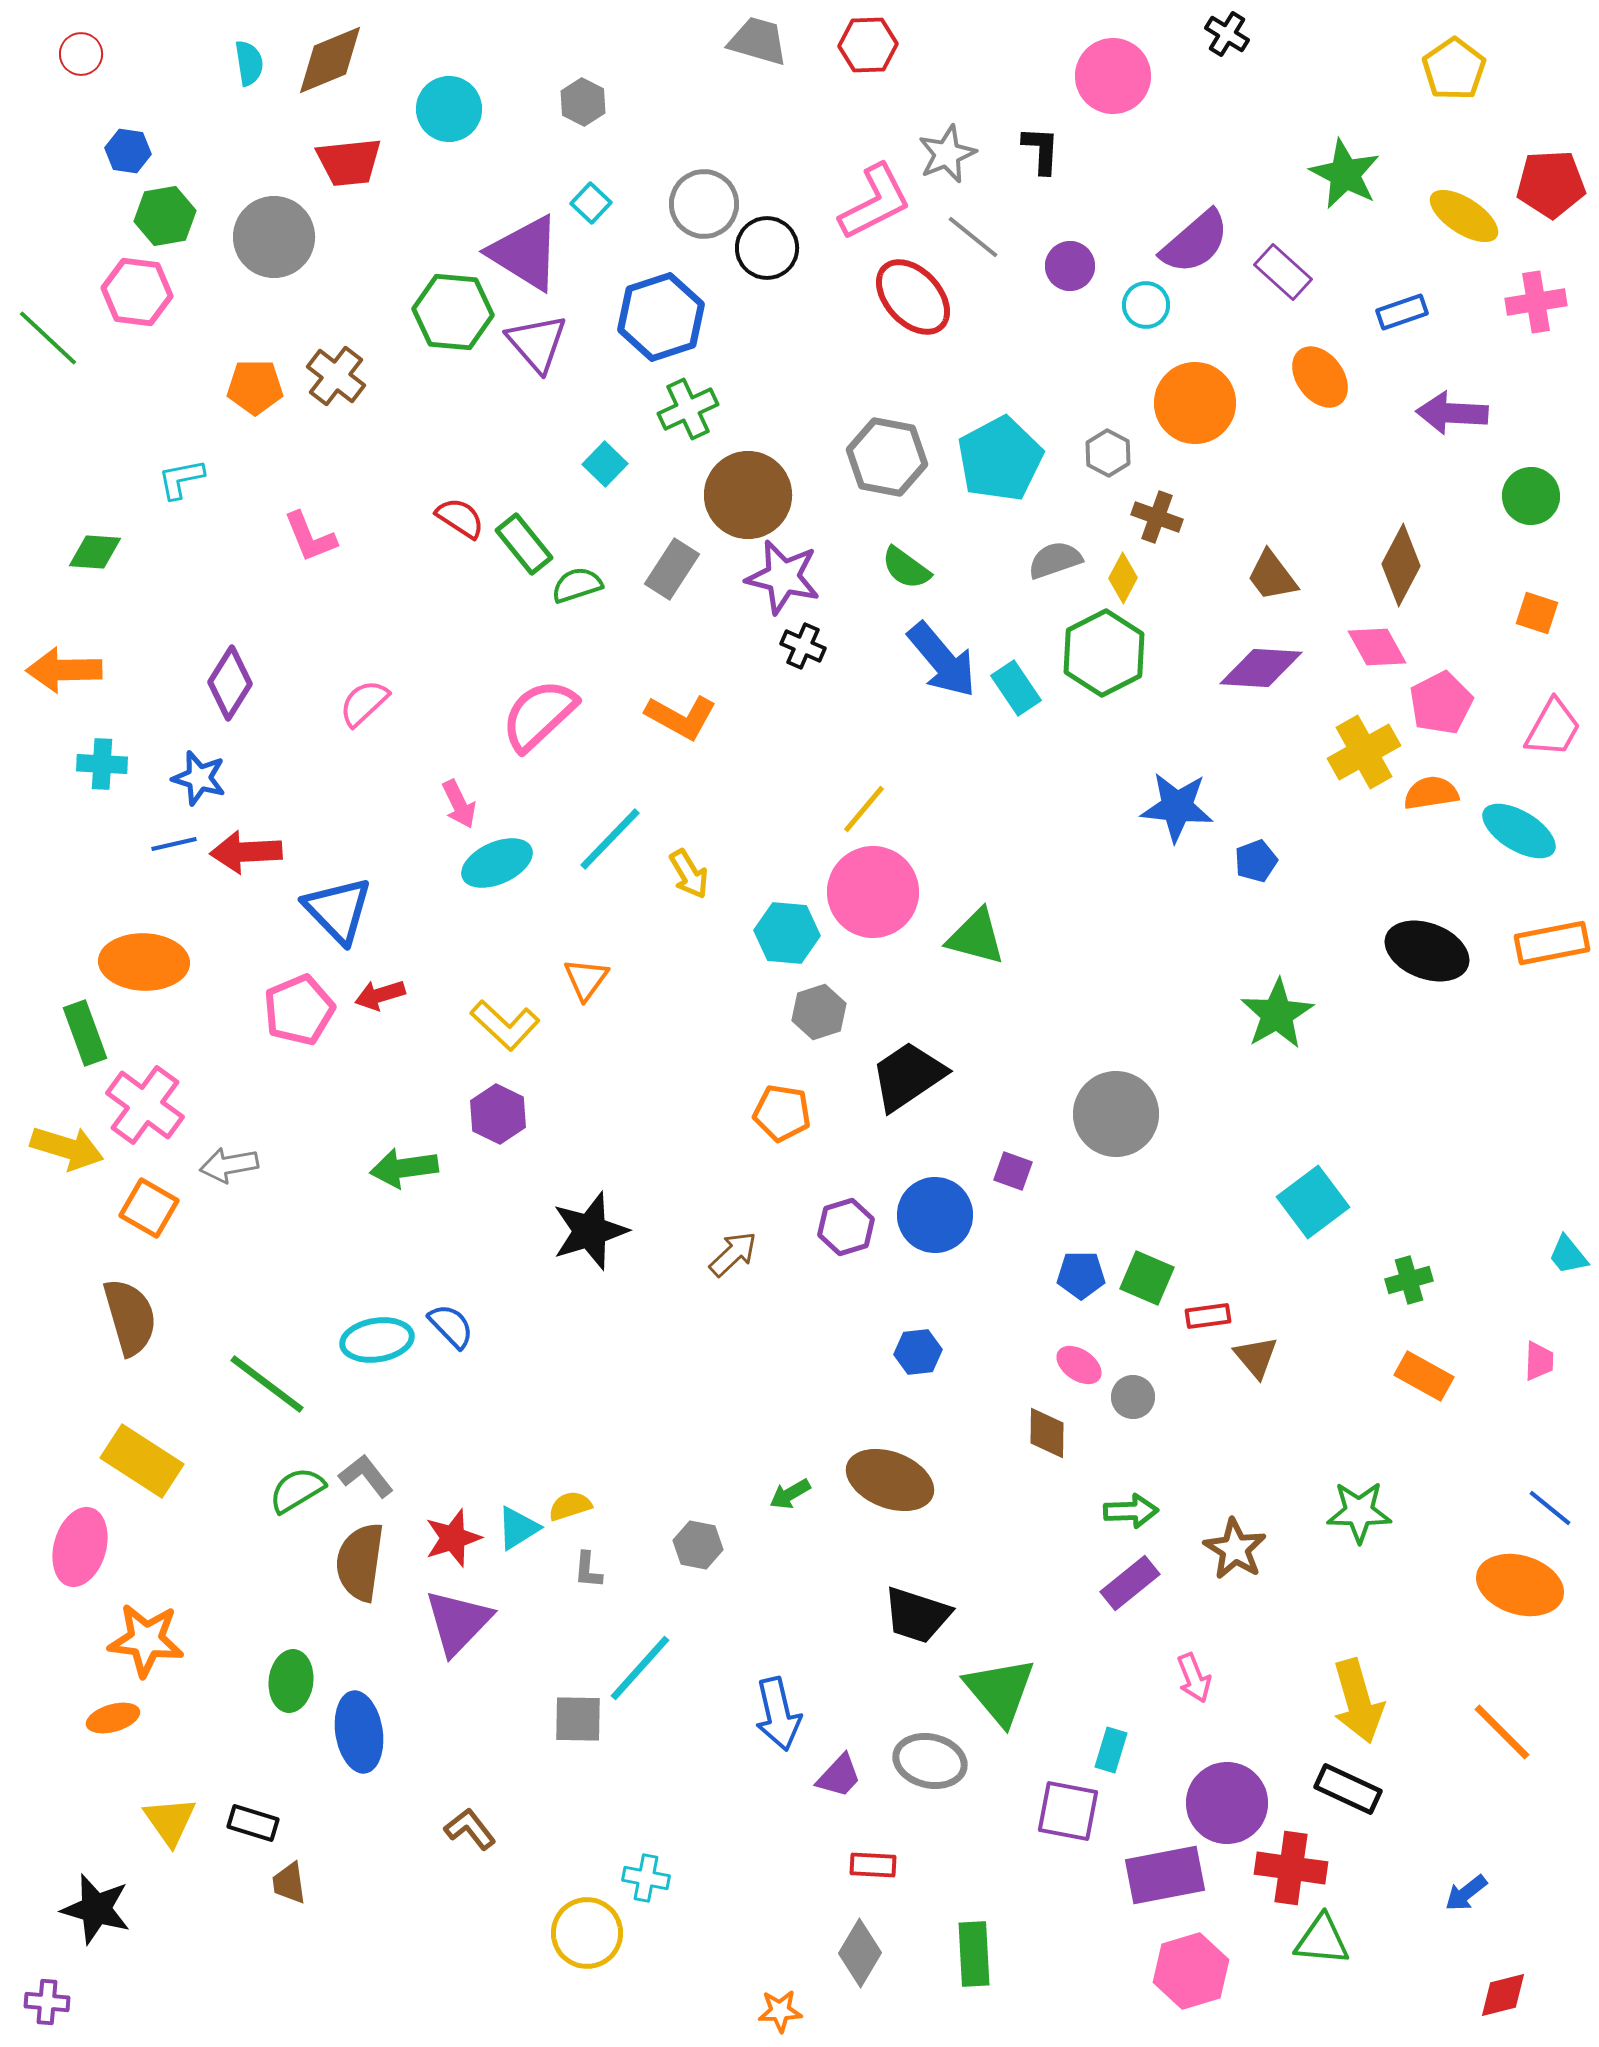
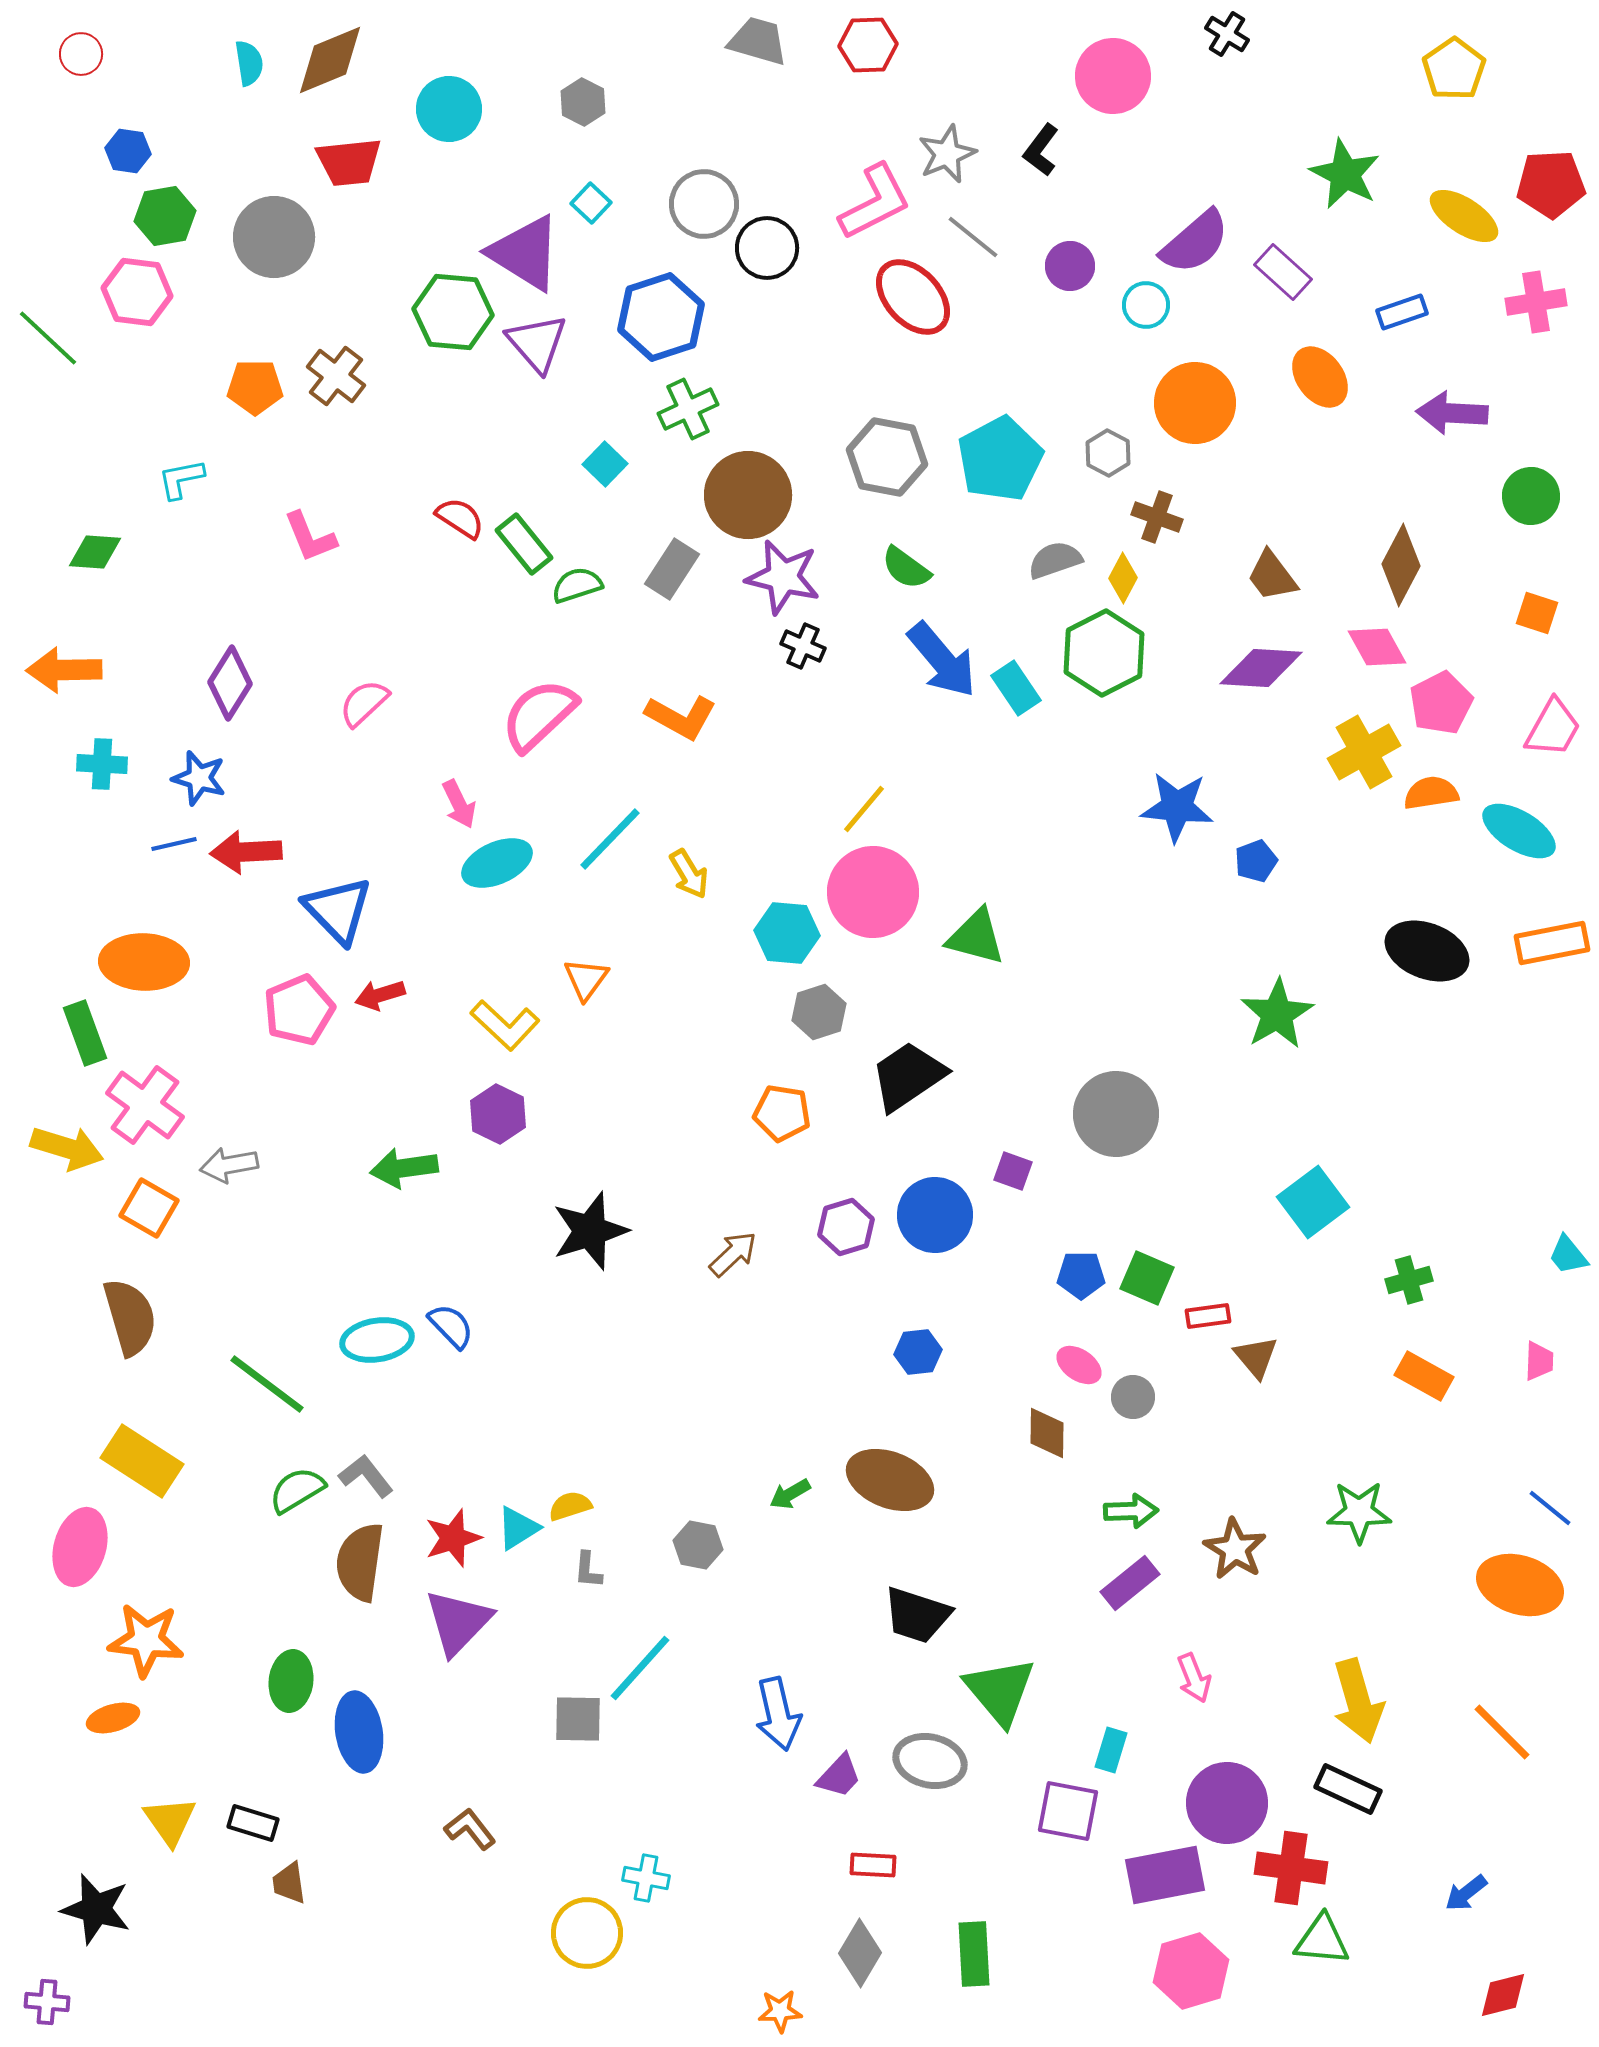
black L-shape at (1041, 150): rotated 146 degrees counterclockwise
